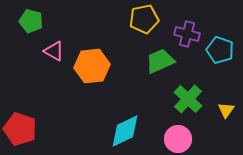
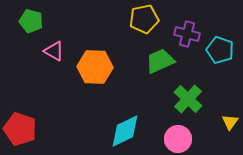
orange hexagon: moved 3 px right, 1 px down; rotated 8 degrees clockwise
yellow triangle: moved 4 px right, 12 px down
